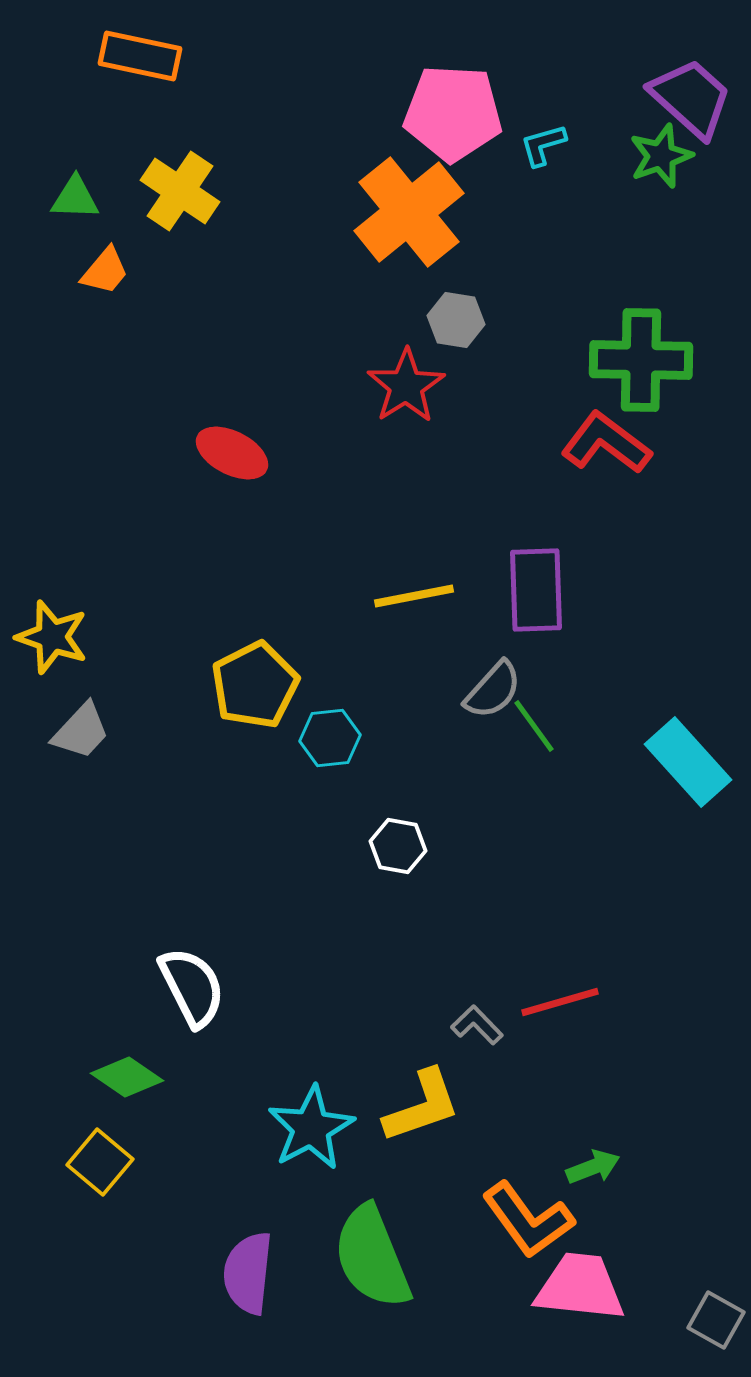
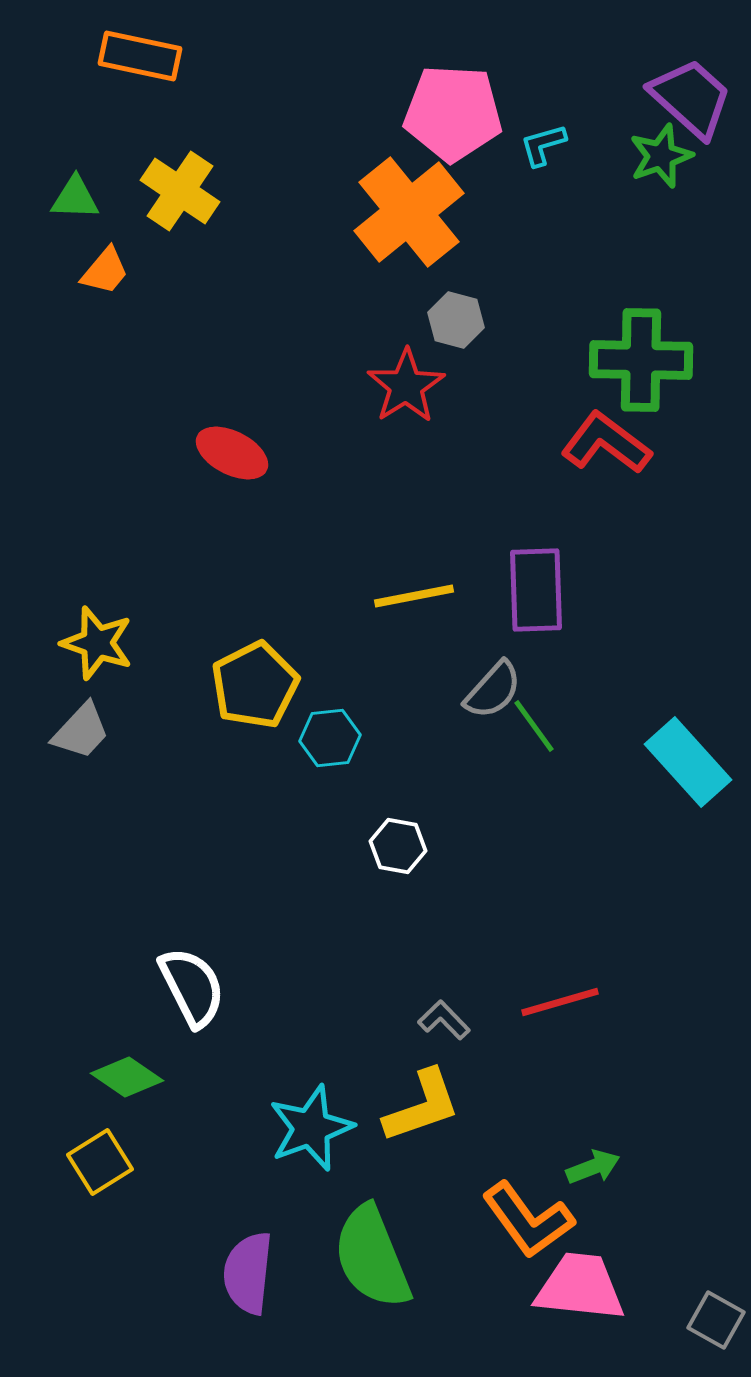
gray hexagon: rotated 6 degrees clockwise
yellow star: moved 45 px right, 6 px down
gray L-shape: moved 33 px left, 5 px up
cyan star: rotated 8 degrees clockwise
yellow square: rotated 18 degrees clockwise
